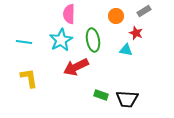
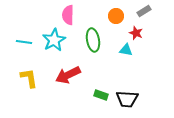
pink semicircle: moved 1 px left, 1 px down
cyan star: moved 7 px left
red arrow: moved 8 px left, 8 px down
